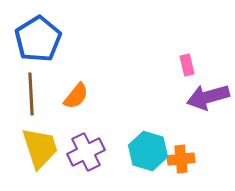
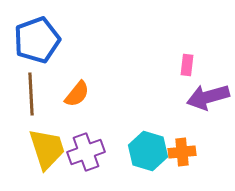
blue pentagon: moved 1 px left, 1 px down; rotated 12 degrees clockwise
pink rectangle: rotated 20 degrees clockwise
orange semicircle: moved 1 px right, 2 px up
yellow trapezoid: moved 7 px right, 1 px down
purple cross: rotated 6 degrees clockwise
orange cross: moved 1 px right, 7 px up
